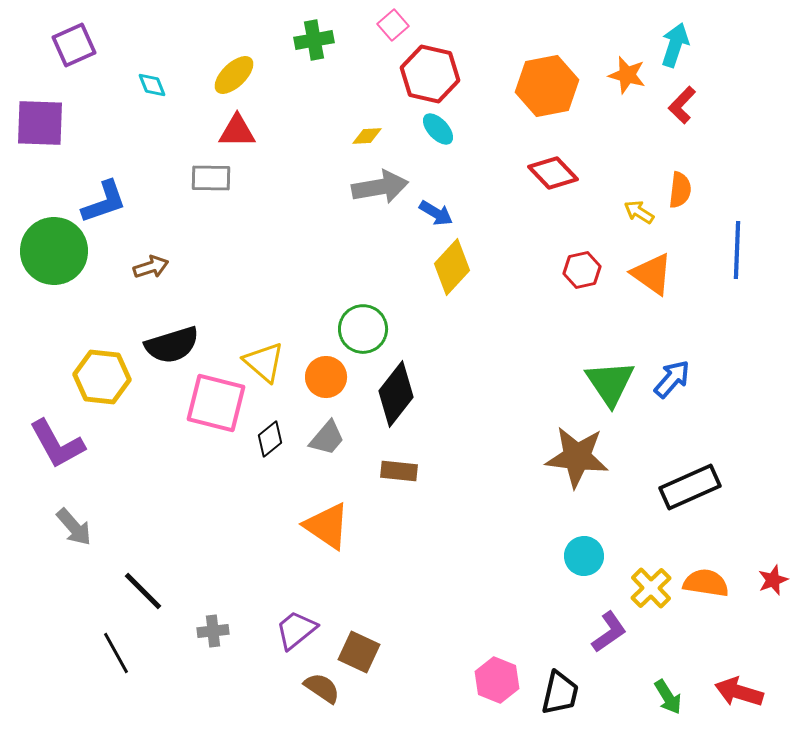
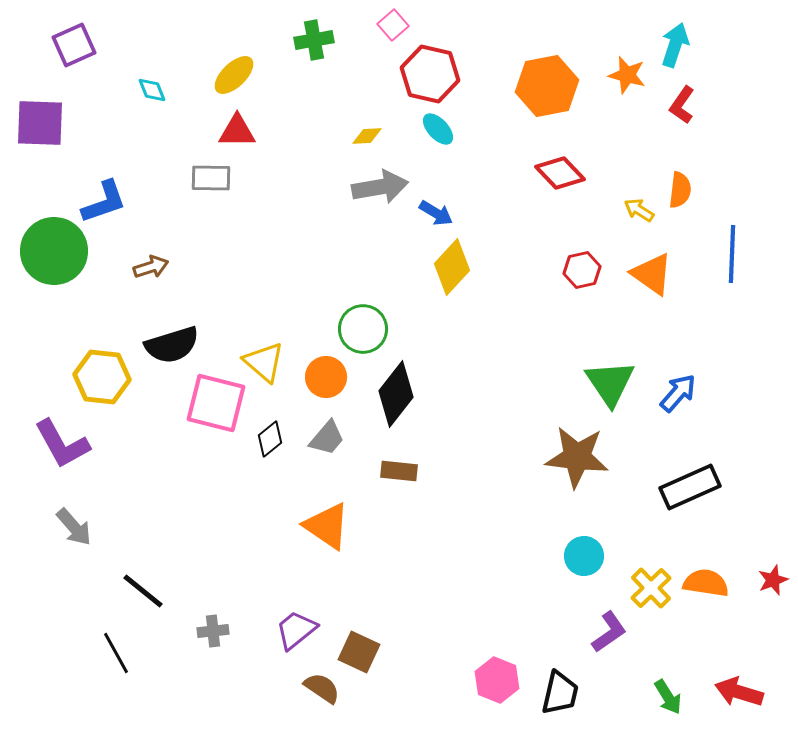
cyan diamond at (152, 85): moved 5 px down
red L-shape at (682, 105): rotated 9 degrees counterclockwise
red diamond at (553, 173): moved 7 px right
yellow arrow at (639, 212): moved 2 px up
blue line at (737, 250): moved 5 px left, 4 px down
blue arrow at (672, 379): moved 6 px right, 14 px down
purple L-shape at (57, 444): moved 5 px right
black line at (143, 591): rotated 6 degrees counterclockwise
